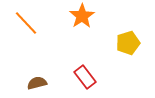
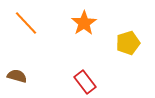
orange star: moved 2 px right, 7 px down
red rectangle: moved 5 px down
brown semicircle: moved 20 px left, 7 px up; rotated 30 degrees clockwise
